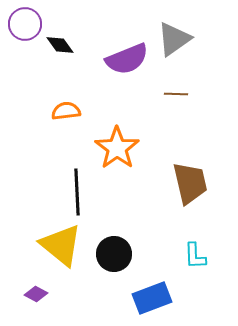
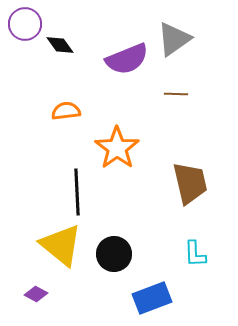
cyan L-shape: moved 2 px up
